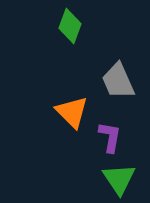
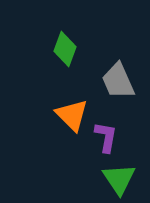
green diamond: moved 5 px left, 23 px down
orange triangle: moved 3 px down
purple L-shape: moved 4 px left
